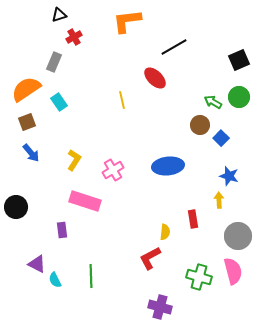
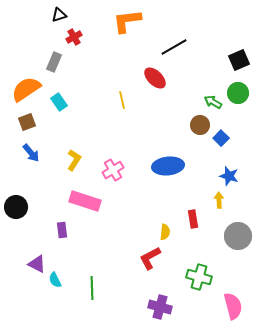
green circle: moved 1 px left, 4 px up
pink semicircle: moved 35 px down
green line: moved 1 px right, 12 px down
